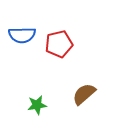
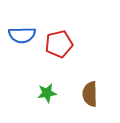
brown semicircle: moved 6 px right; rotated 50 degrees counterclockwise
green star: moved 10 px right, 12 px up
